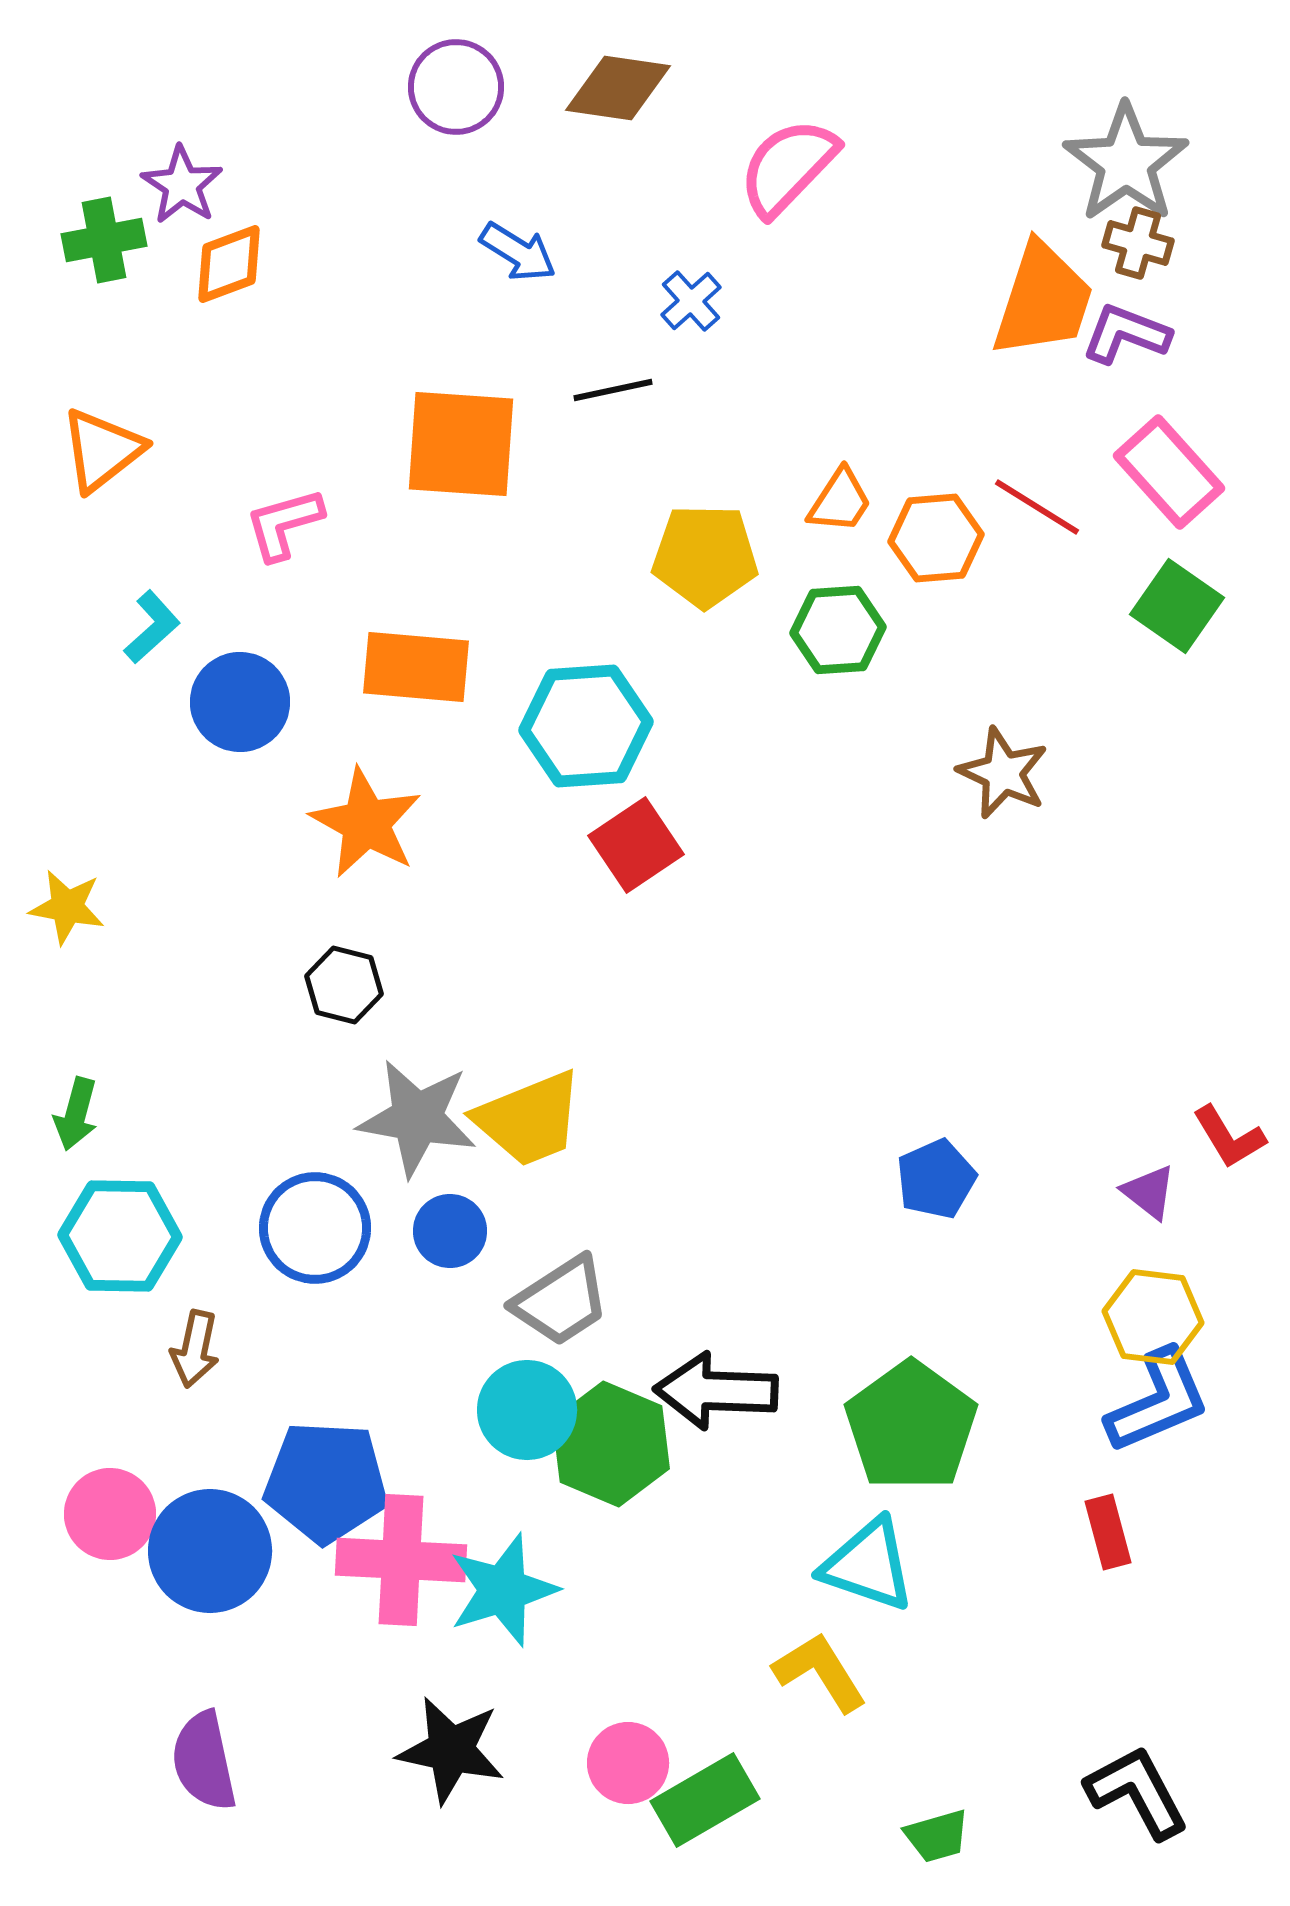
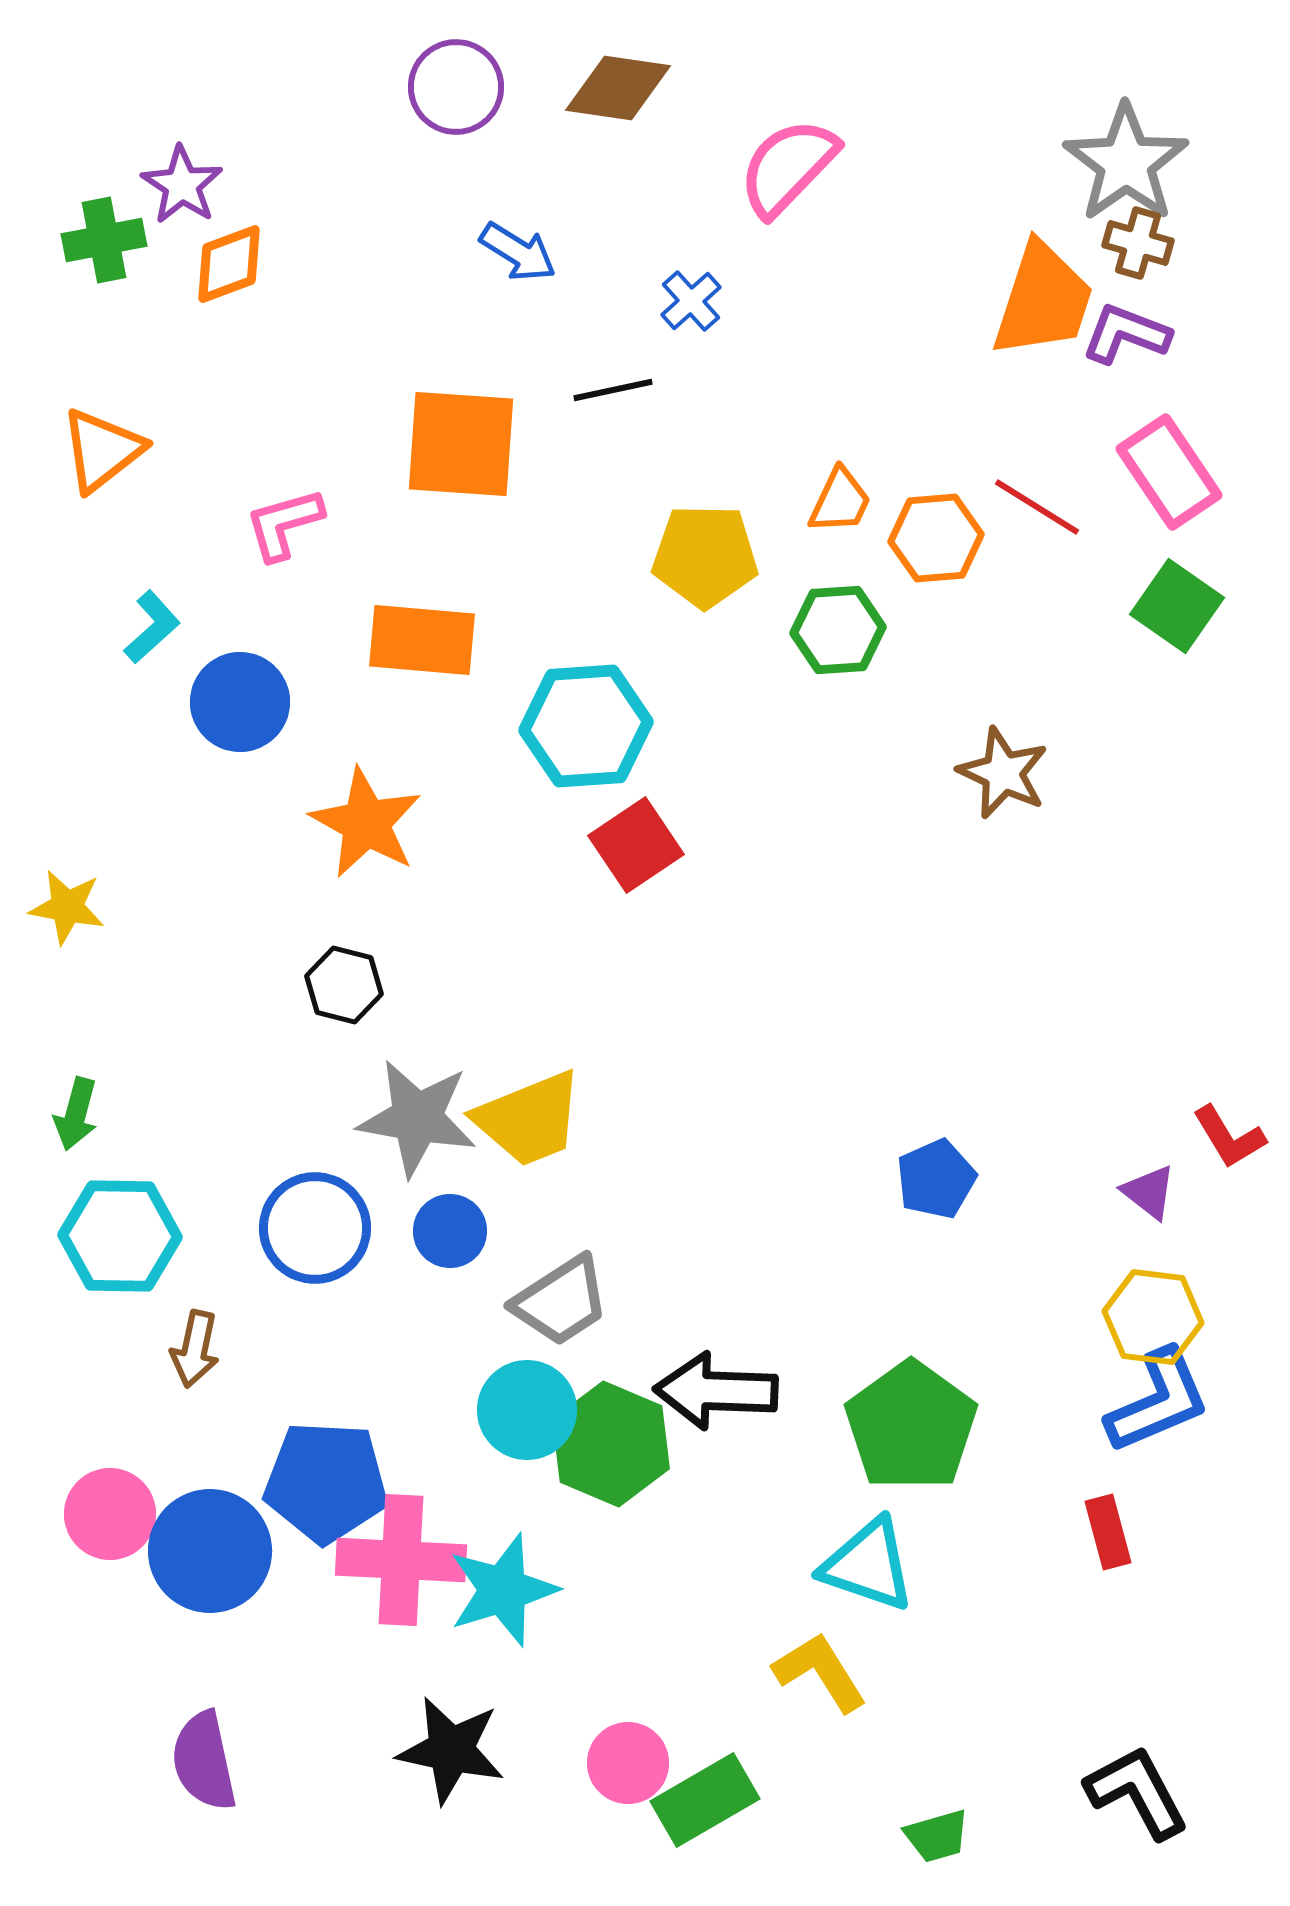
pink rectangle at (1169, 472): rotated 8 degrees clockwise
orange trapezoid at (840, 501): rotated 8 degrees counterclockwise
orange rectangle at (416, 667): moved 6 px right, 27 px up
